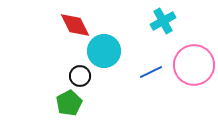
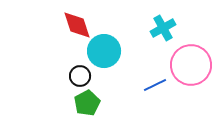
cyan cross: moved 7 px down
red diamond: moved 2 px right; rotated 8 degrees clockwise
pink circle: moved 3 px left
blue line: moved 4 px right, 13 px down
green pentagon: moved 18 px right
